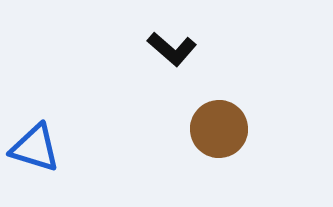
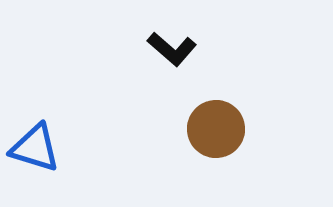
brown circle: moved 3 px left
